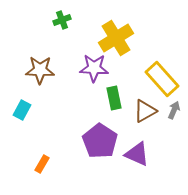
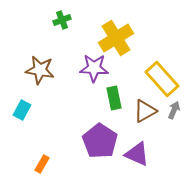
brown star: rotated 8 degrees clockwise
